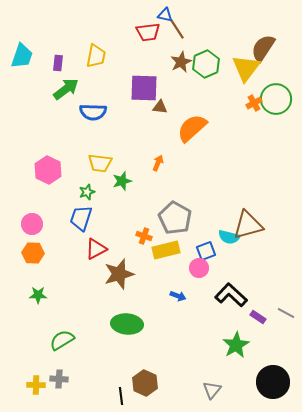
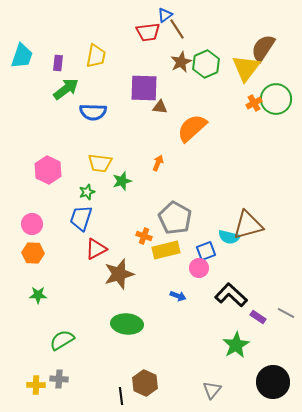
blue triangle at (165, 15): rotated 49 degrees counterclockwise
